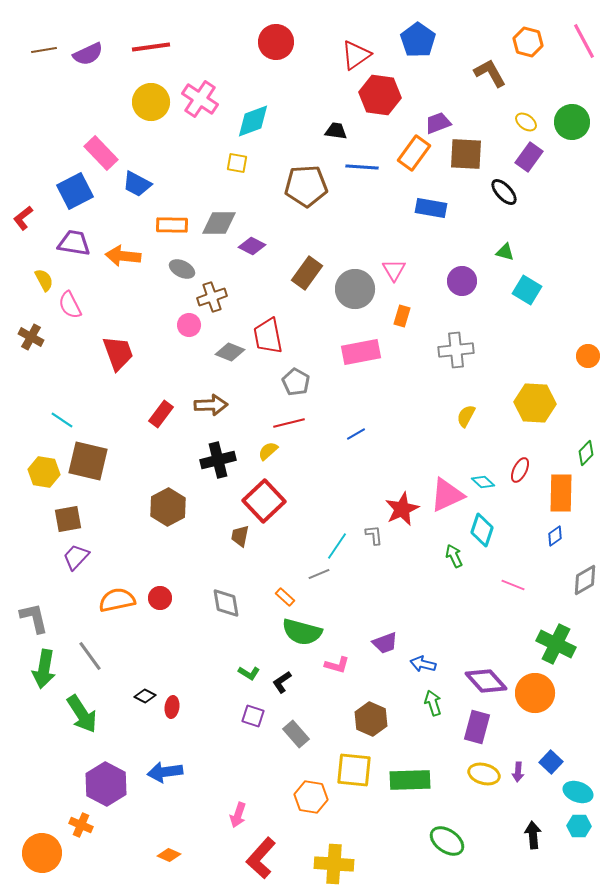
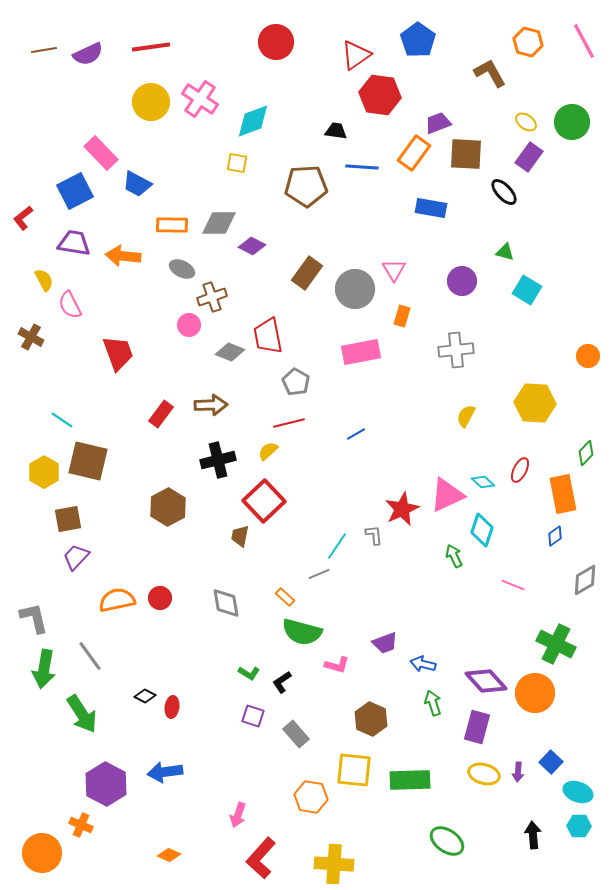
yellow hexagon at (44, 472): rotated 20 degrees clockwise
orange rectangle at (561, 493): moved 2 px right, 1 px down; rotated 12 degrees counterclockwise
